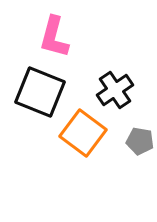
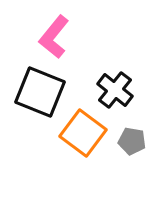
pink L-shape: rotated 24 degrees clockwise
black cross: rotated 18 degrees counterclockwise
gray pentagon: moved 8 px left
